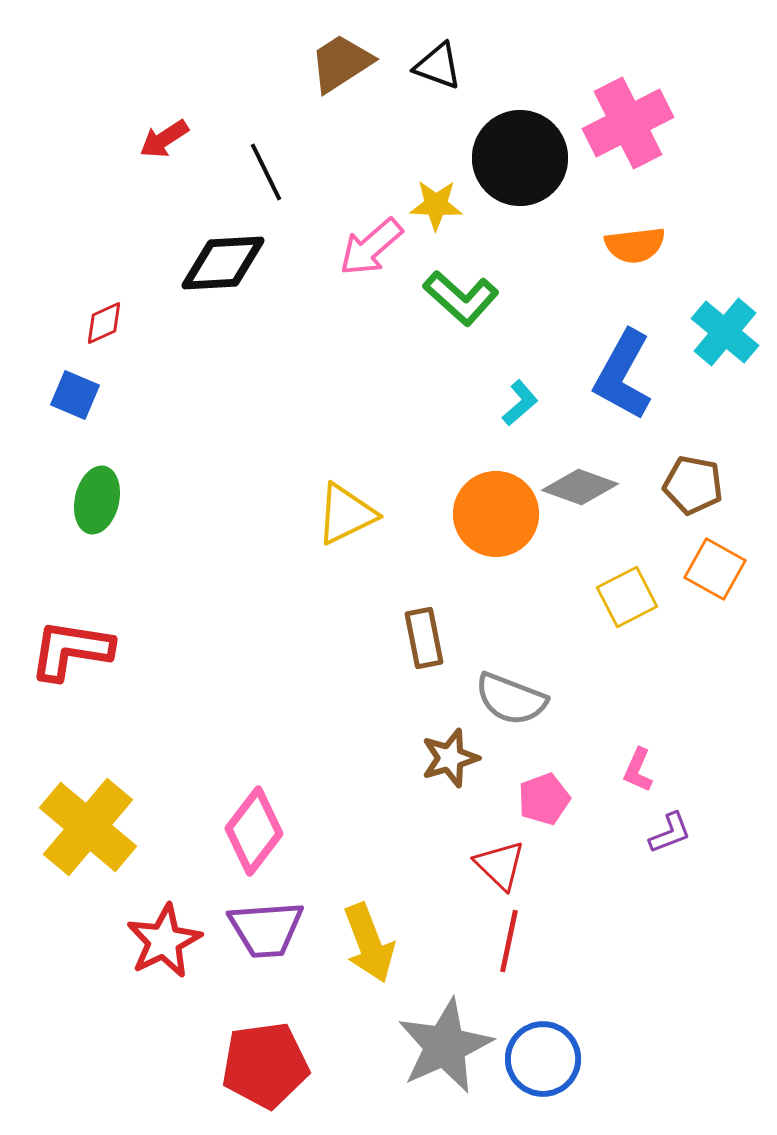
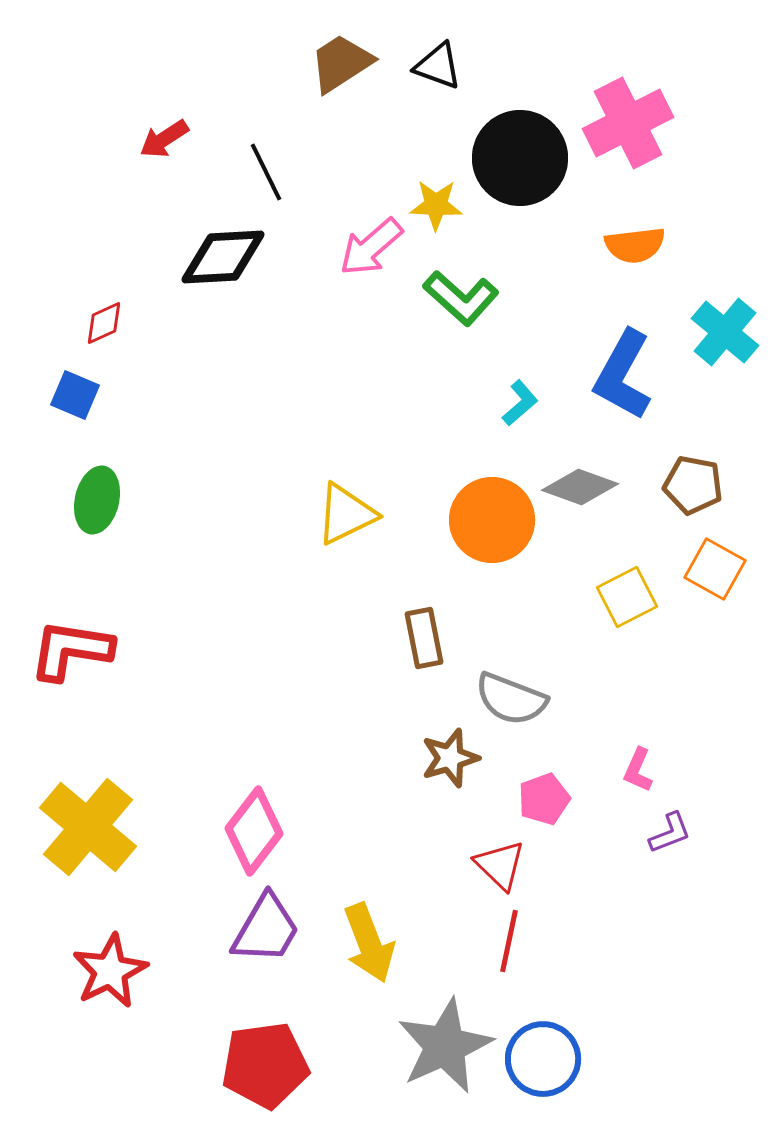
black diamond: moved 6 px up
orange circle: moved 4 px left, 6 px down
purple trapezoid: rotated 56 degrees counterclockwise
red star: moved 54 px left, 30 px down
